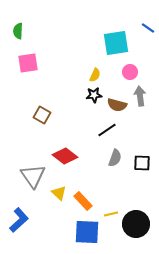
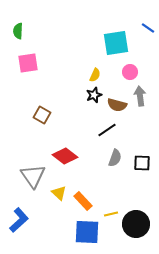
black star: rotated 14 degrees counterclockwise
